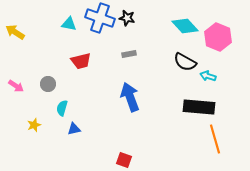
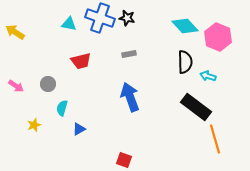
black semicircle: rotated 120 degrees counterclockwise
black rectangle: moved 3 px left; rotated 32 degrees clockwise
blue triangle: moved 5 px right; rotated 16 degrees counterclockwise
